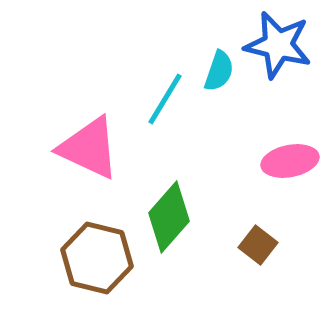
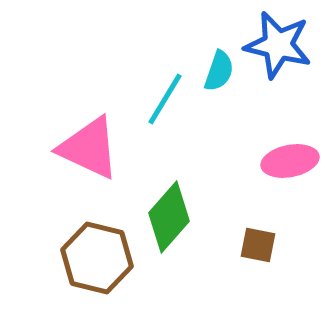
brown square: rotated 27 degrees counterclockwise
